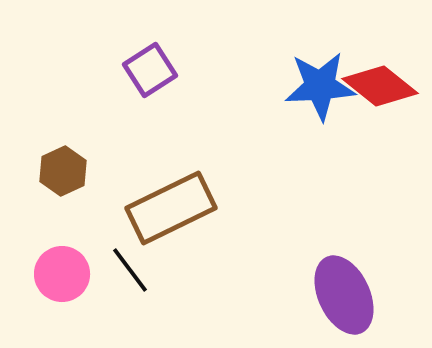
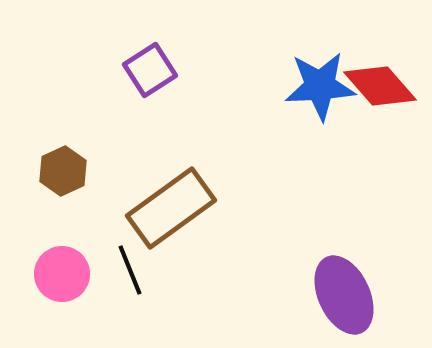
red diamond: rotated 10 degrees clockwise
brown rectangle: rotated 10 degrees counterclockwise
black line: rotated 15 degrees clockwise
